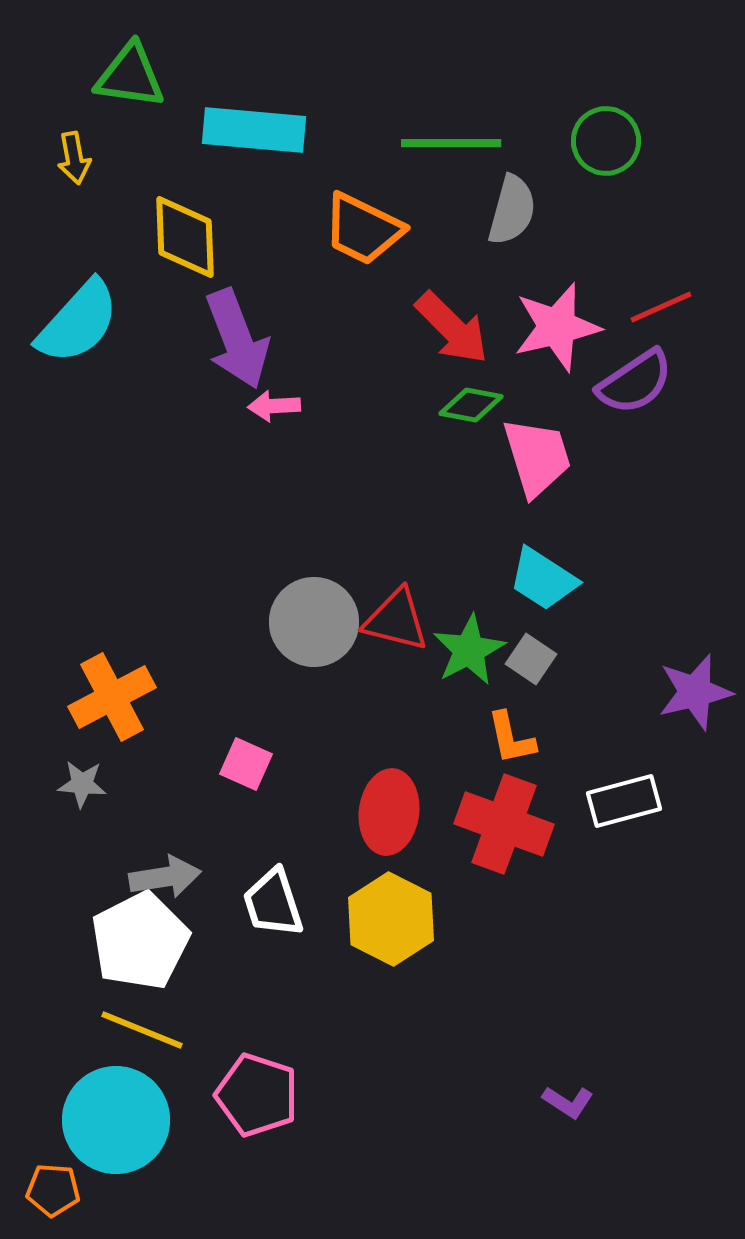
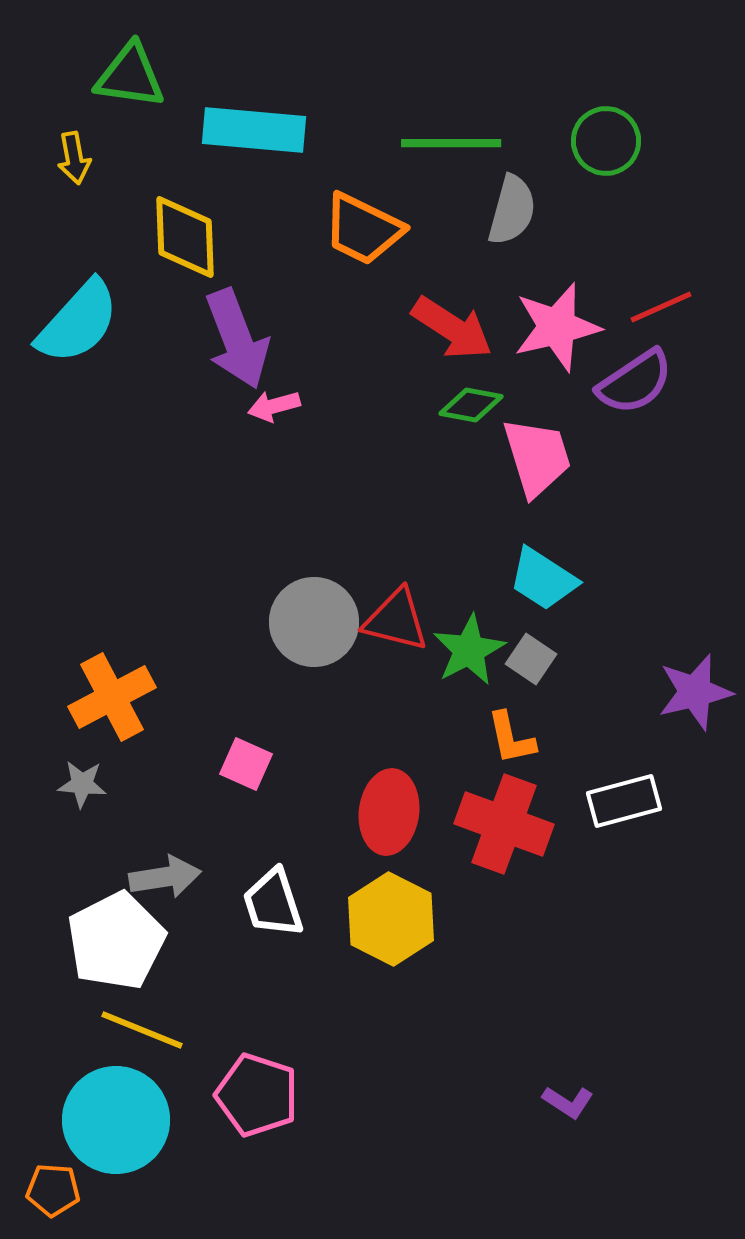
red arrow: rotated 12 degrees counterclockwise
pink arrow: rotated 12 degrees counterclockwise
white pentagon: moved 24 px left
